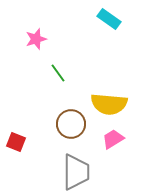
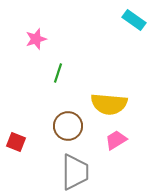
cyan rectangle: moved 25 px right, 1 px down
green line: rotated 54 degrees clockwise
brown circle: moved 3 px left, 2 px down
pink trapezoid: moved 3 px right, 1 px down
gray trapezoid: moved 1 px left
